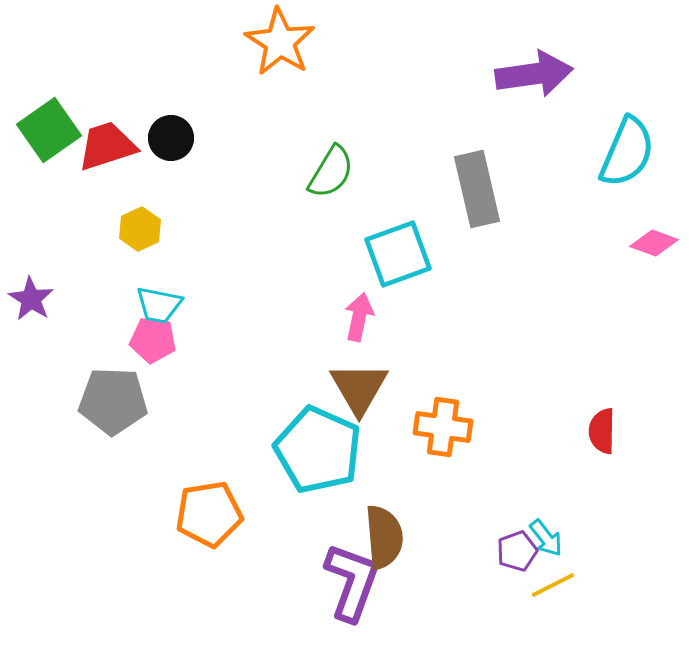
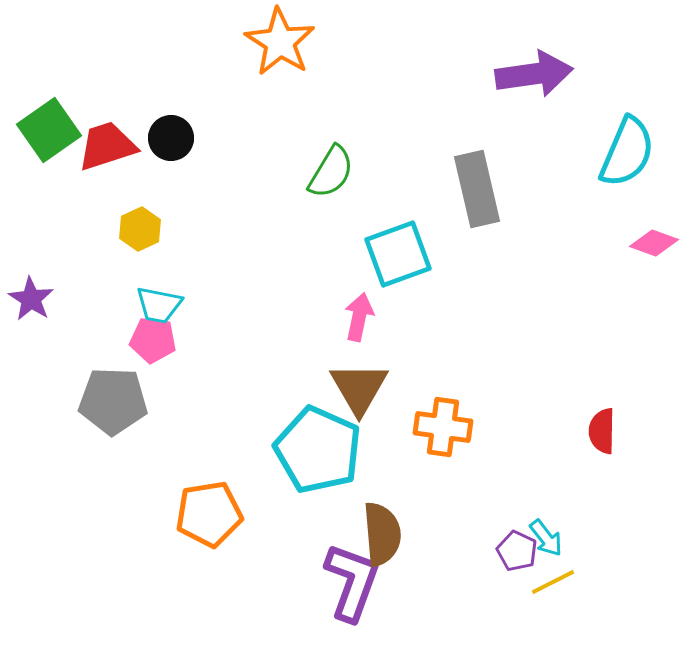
brown semicircle: moved 2 px left, 3 px up
purple pentagon: rotated 27 degrees counterclockwise
yellow line: moved 3 px up
